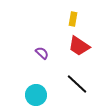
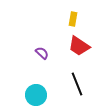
black line: rotated 25 degrees clockwise
